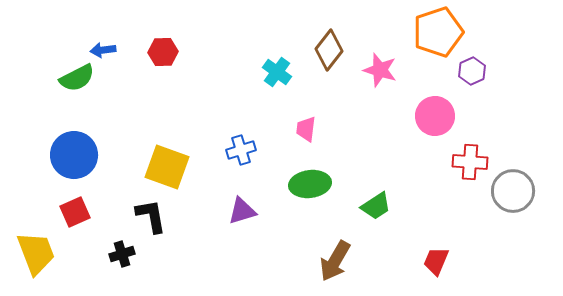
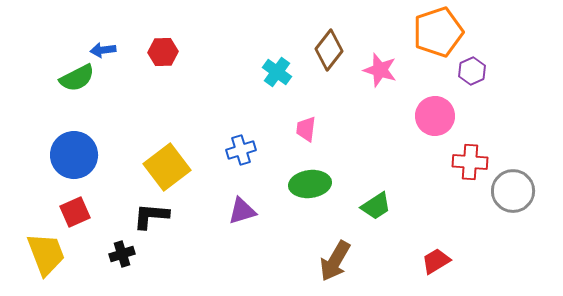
yellow square: rotated 33 degrees clockwise
black L-shape: rotated 75 degrees counterclockwise
yellow trapezoid: moved 10 px right, 1 px down
red trapezoid: rotated 36 degrees clockwise
